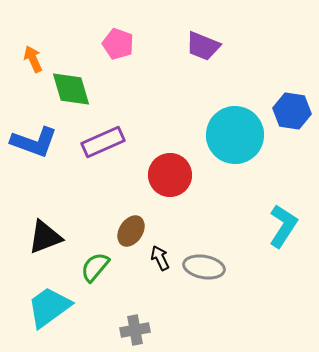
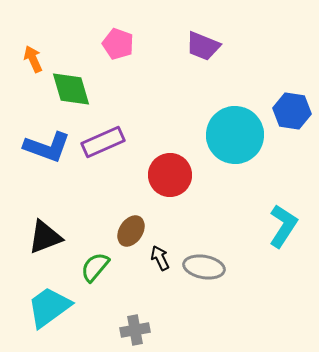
blue L-shape: moved 13 px right, 5 px down
